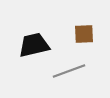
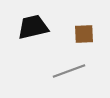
black trapezoid: moved 1 px left, 18 px up
